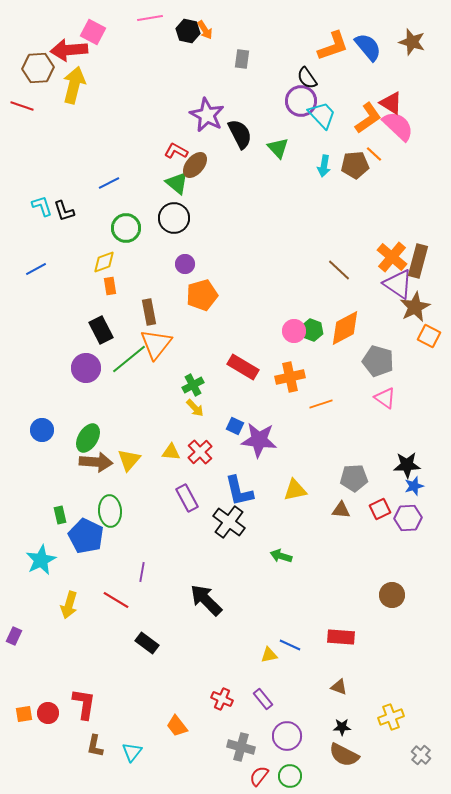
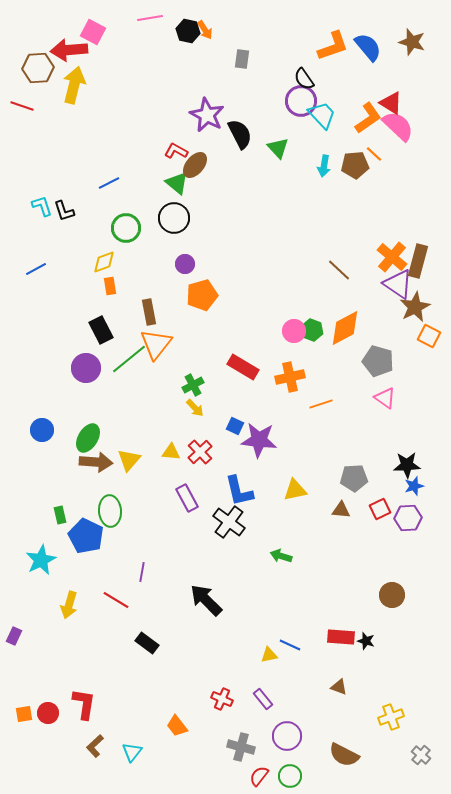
black semicircle at (307, 78): moved 3 px left, 1 px down
black star at (342, 727): moved 24 px right, 86 px up; rotated 18 degrees clockwise
brown L-shape at (95, 746): rotated 35 degrees clockwise
